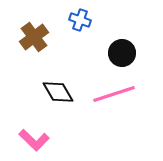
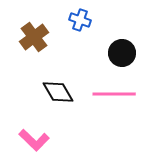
pink line: rotated 18 degrees clockwise
